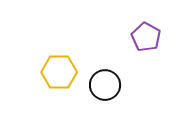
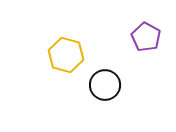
yellow hexagon: moved 7 px right, 17 px up; rotated 16 degrees clockwise
